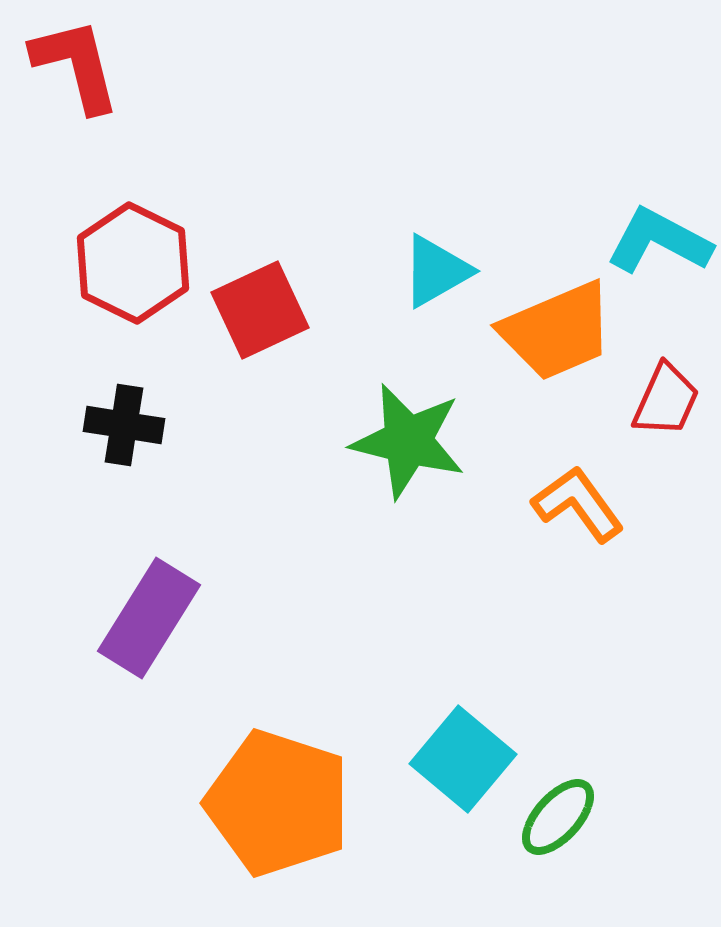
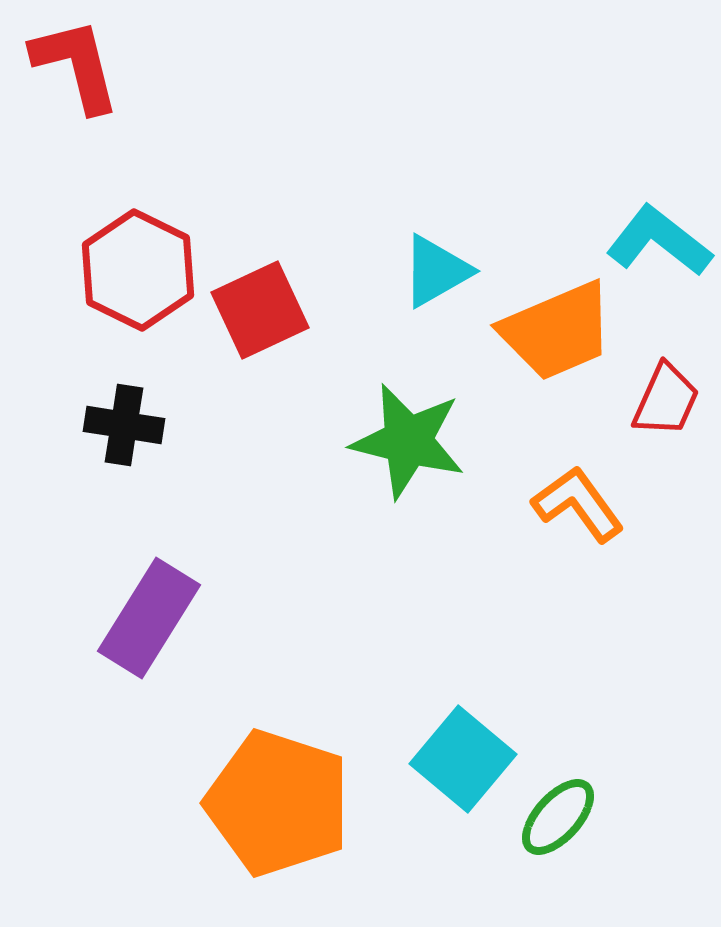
cyan L-shape: rotated 10 degrees clockwise
red hexagon: moved 5 px right, 7 px down
